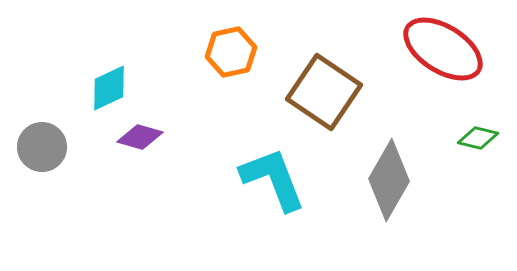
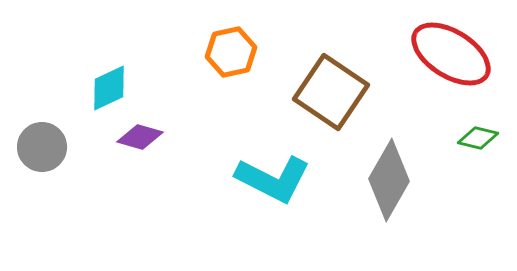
red ellipse: moved 8 px right, 5 px down
brown square: moved 7 px right
cyan L-shape: rotated 138 degrees clockwise
